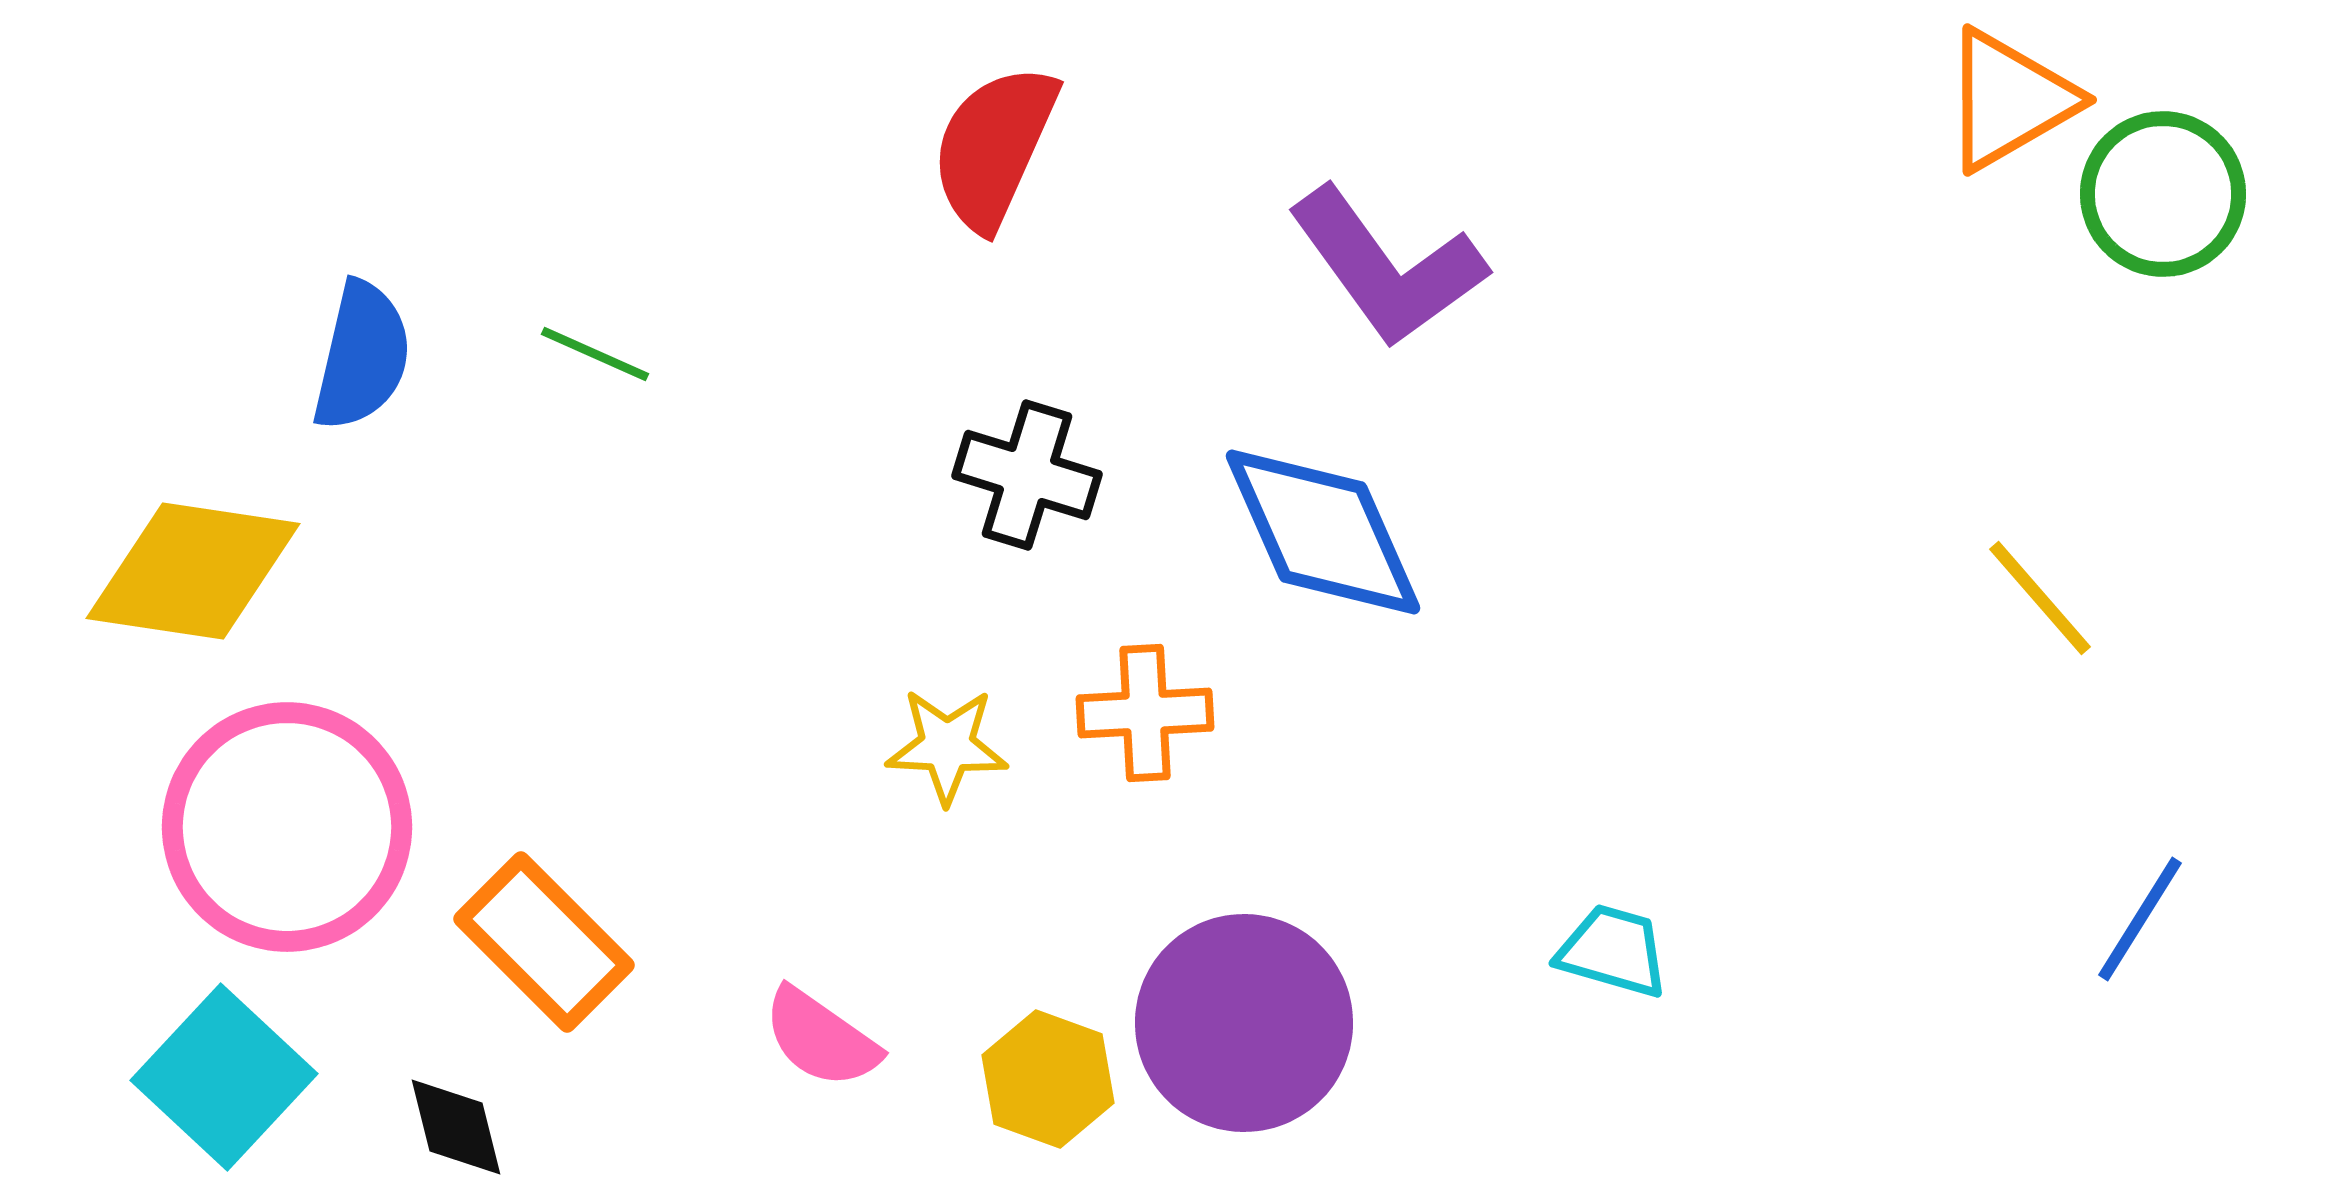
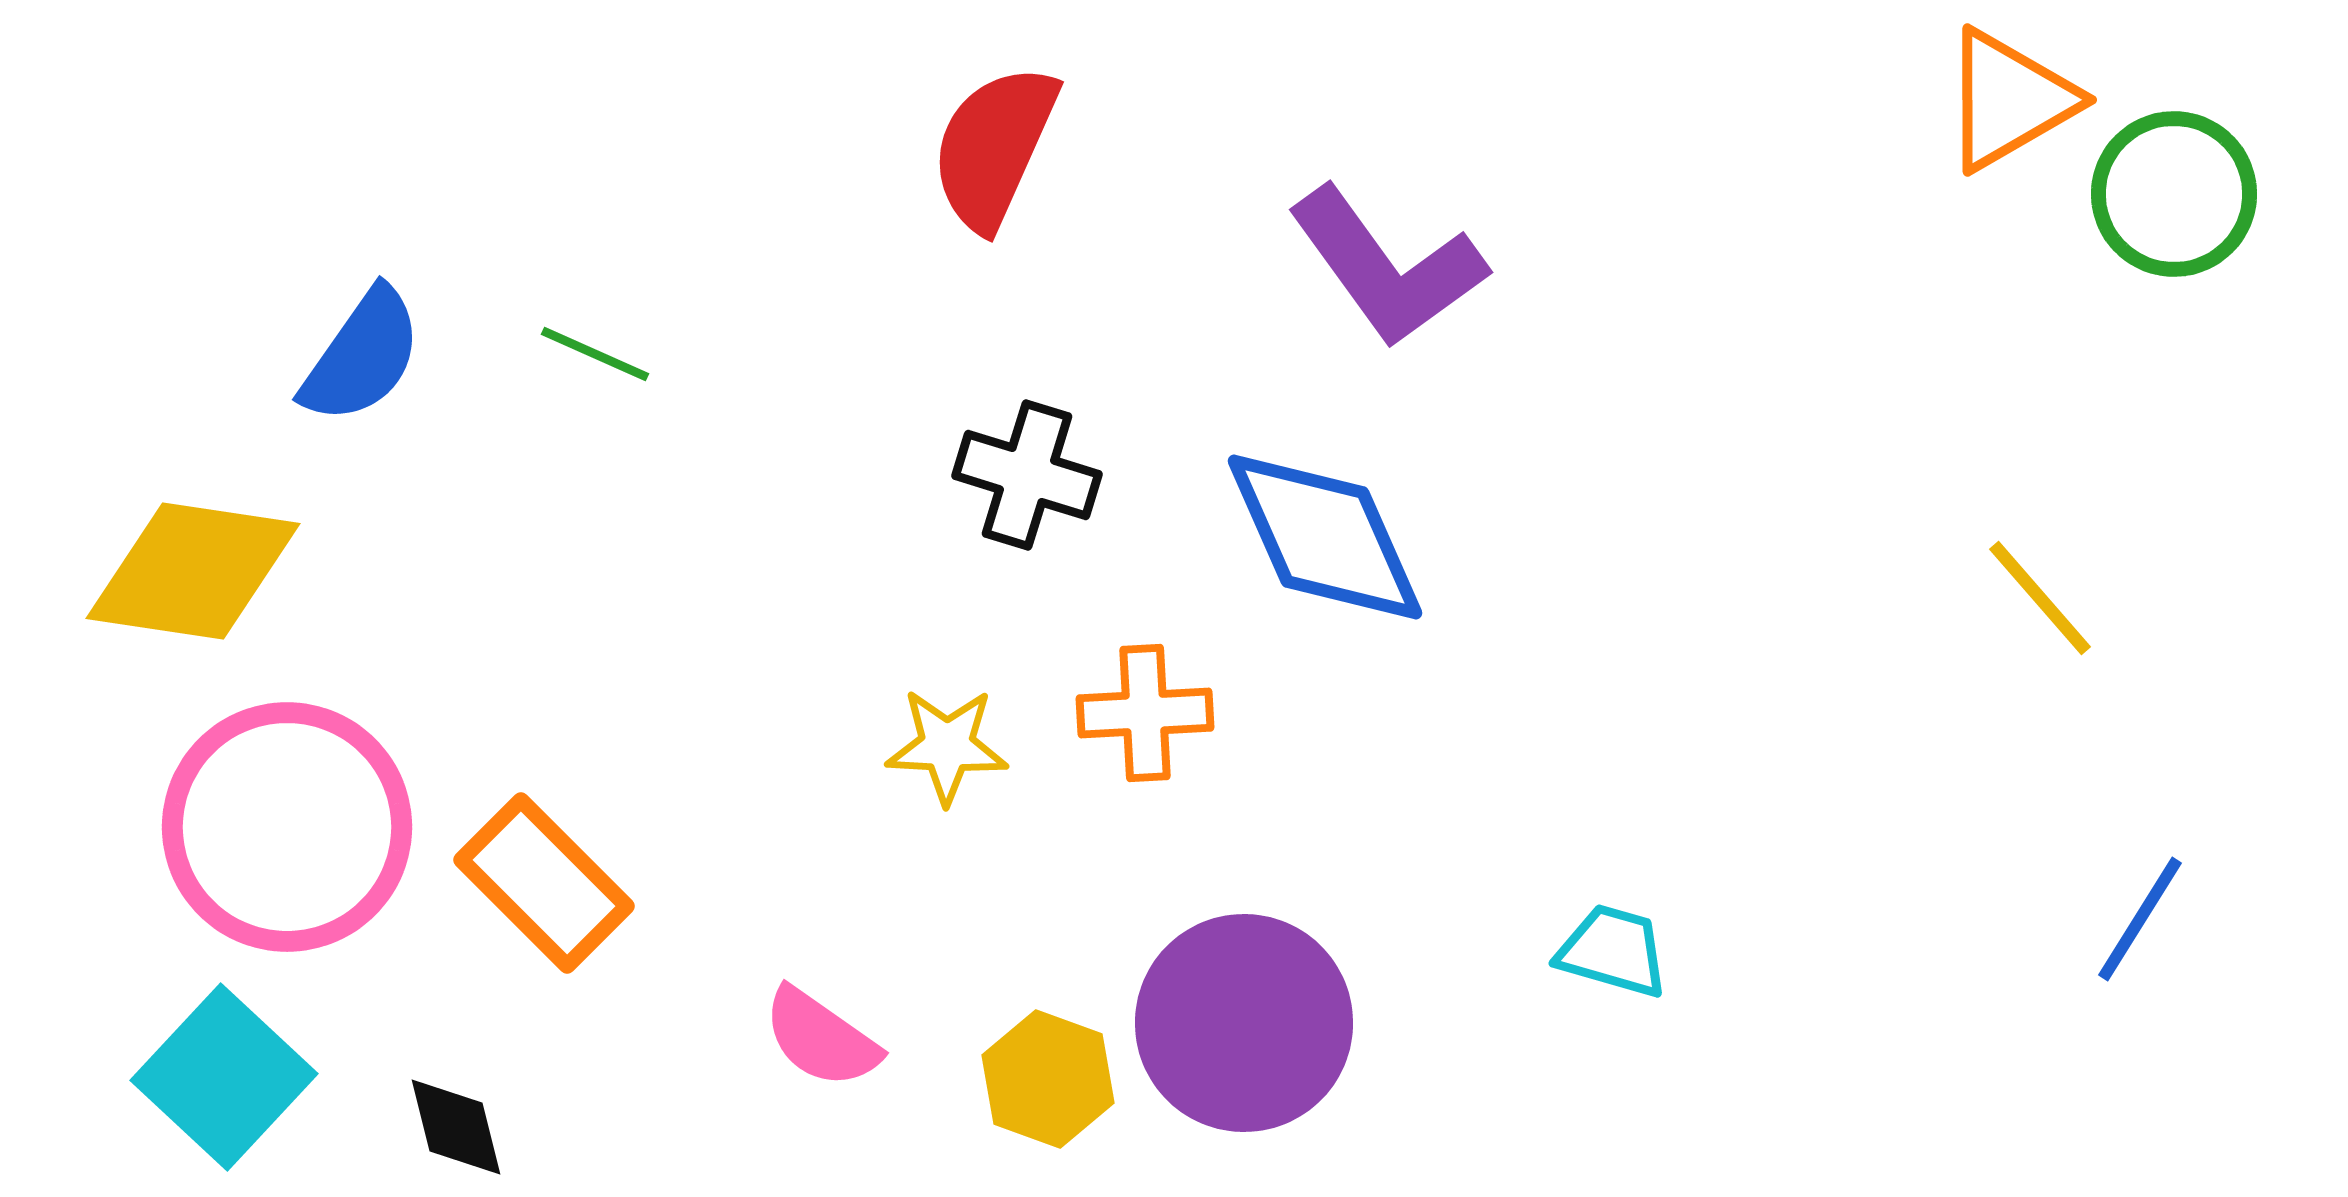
green circle: moved 11 px right
blue semicircle: rotated 22 degrees clockwise
blue diamond: moved 2 px right, 5 px down
orange rectangle: moved 59 px up
